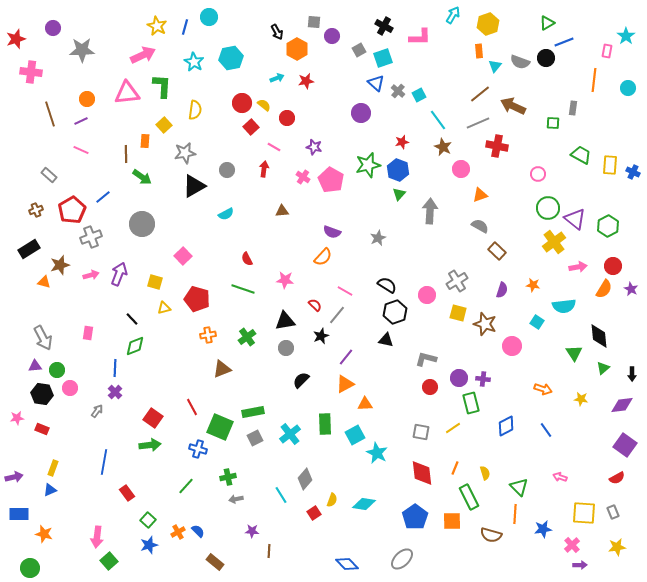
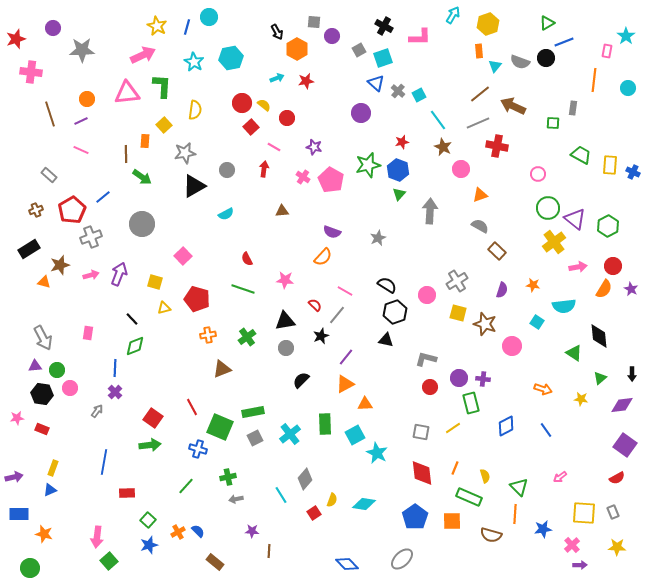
blue line at (185, 27): moved 2 px right
green triangle at (574, 353): rotated 24 degrees counterclockwise
green triangle at (603, 368): moved 3 px left, 10 px down
yellow semicircle at (485, 473): moved 3 px down
pink arrow at (560, 477): rotated 56 degrees counterclockwise
red rectangle at (127, 493): rotated 56 degrees counterclockwise
green rectangle at (469, 497): rotated 40 degrees counterclockwise
yellow star at (617, 547): rotated 12 degrees clockwise
